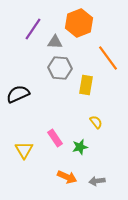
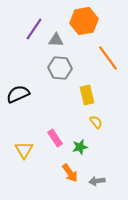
orange hexagon: moved 5 px right, 2 px up; rotated 12 degrees clockwise
purple line: moved 1 px right
gray triangle: moved 1 px right, 2 px up
yellow rectangle: moved 1 px right, 10 px down; rotated 24 degrees counterclockwise
orange arrow: moved 3 px right, 4 px up; rotated 30 degrees clockwise
